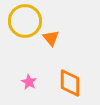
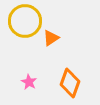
orange triangle: rotated 36 degrees clockwise
orange diamond: rotated 20 degrees clockwise
